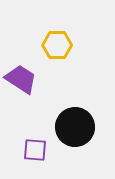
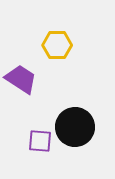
purple square: moved 5 px right, 9 px up
